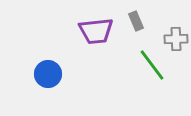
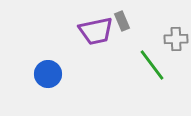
gray rectangle: moved 14 px left
purple trapezoid: rotated 6 degrees counterclockwise
